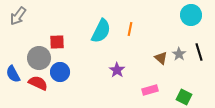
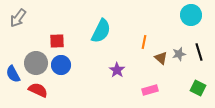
gray arrow: moved 2 px down
orange line: moved 14 px right, 13 px down
red square: moved 1 px up
gray star: rotated 24 degrees clockwise
gray circle: moved 3 px left, 5 px down
blue circle: moved 1 px right, 7 px up
red semicircle: moved 7 px down
green square: moved 14 px right, 9 px up
